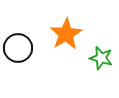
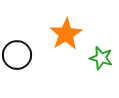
black circle: moved 1 px left, 7 px down
